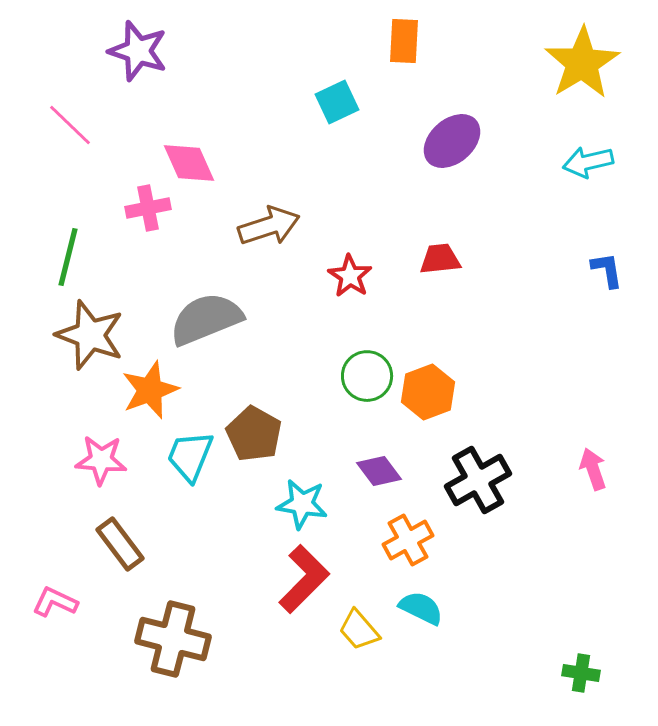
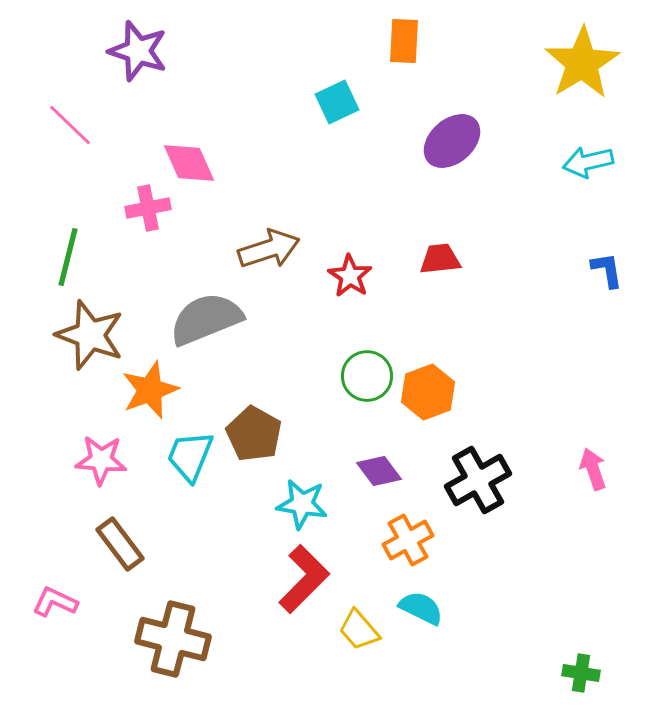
brown arrow: moved 23 px down
